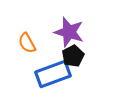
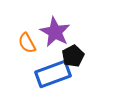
purple star: moved 14 px left; rotated 12 degrees clockwise
